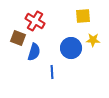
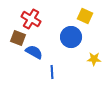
yellow square: moved 2 px right; rotated 28 degrees clockwise
red cross: moved 4 px left, 2 px up
yellow star: moved 1 px right, 19 px down
blue circle: moved 11 px up
blue semicircle: rotated 78 degrees counterclockwise
